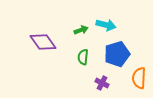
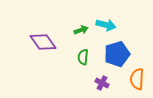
orange semicircle: moved 2 px left, 1 px down
